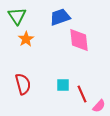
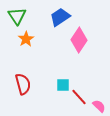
blue trapezoid: rotated 15 degrees counterclockwise
pink diamond: rotated 40 degrees clockwise
red line: moved 3 px left, 3 px down; rotated 18 degrees counterclockwise
pink semicircle: rotated 88 degrees counterclockwise
